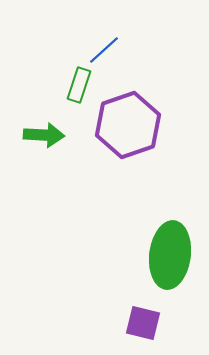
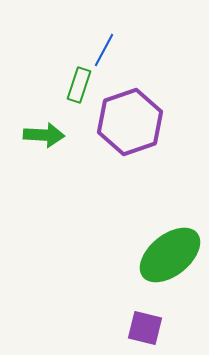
blue line: rotated 20 degrees counterclockwise
purple hexagon: moved 2 px right, 3 px up
green ellipse: rotated 44 degrees clockwise
purple square: moved 2 px right, 5 px down
